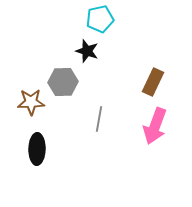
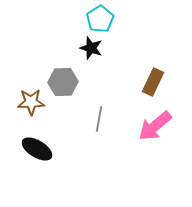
cyan pentagon: rotated 20 degrees counterclockwise
black star: moved 4 px right, 3 px up
pink arrow: rotated 30 degrees clockwise
black ellipse: rotated 60 degrees counterclockwise
